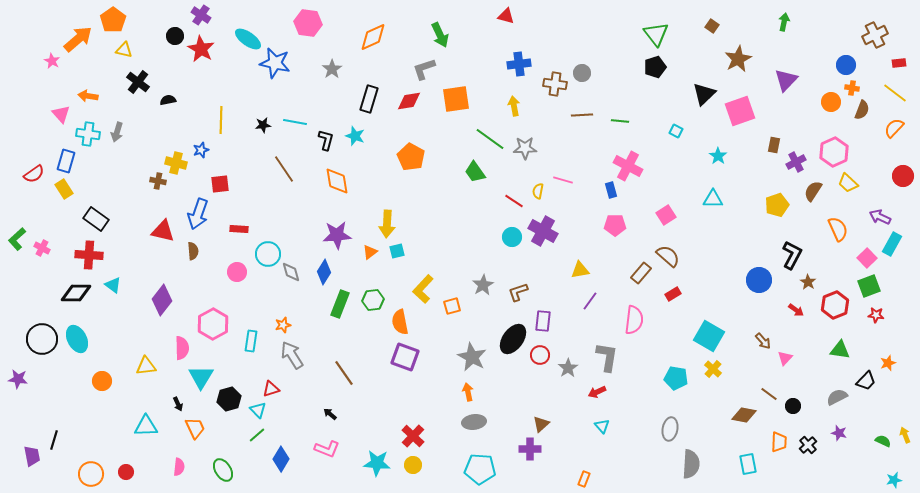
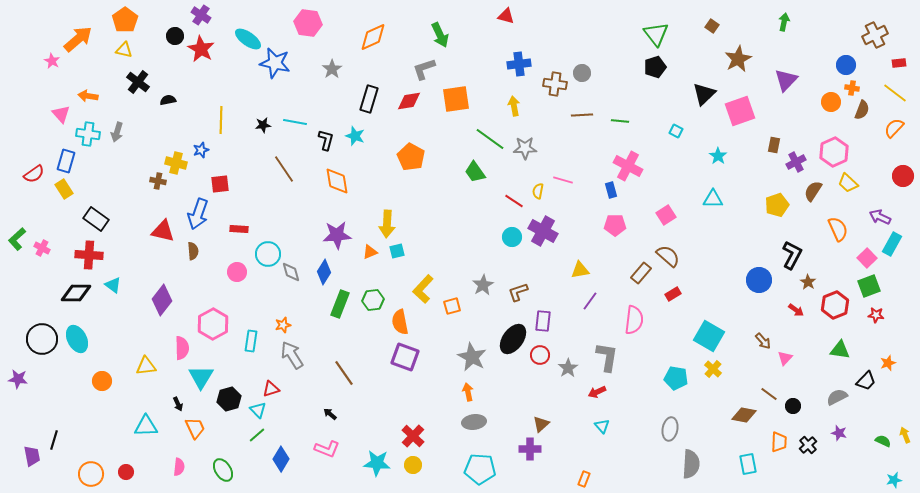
orange pentagon at (113, 20): moved 12 px right
orange triangle at (370, 252): rotated 14 degrees clockwise
